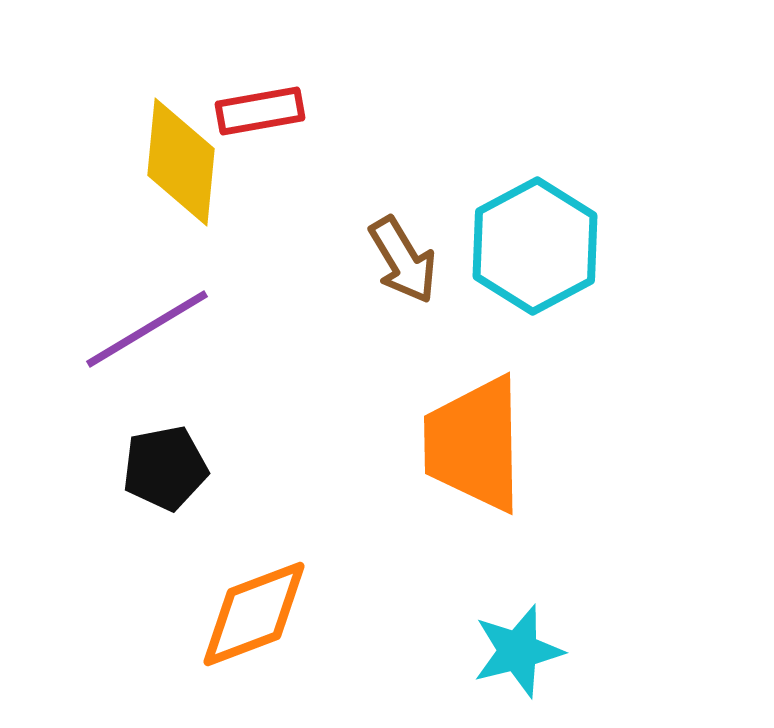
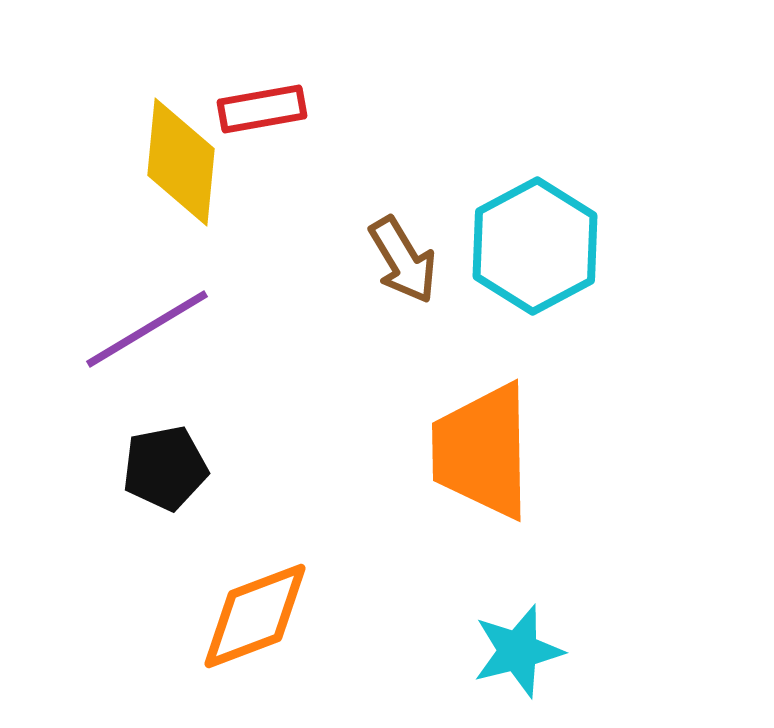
red rectangle: moved 2 px right, 2 px up
orange trapezoid: moved 8 px right, 7 px down
orange diamond: moved 1 px right, 2 px down
